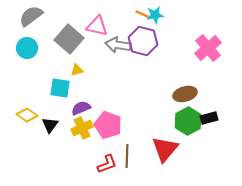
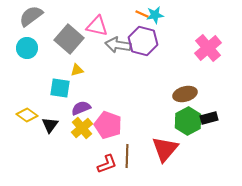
yellow cross: rotated 15 degrees counterclockwise
